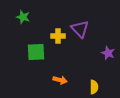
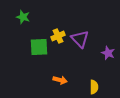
purple triangle: moved 10 px down
yellow cross: rotated 24 degrees counterclockwise
green square: moved 3 px right, 5 px up
